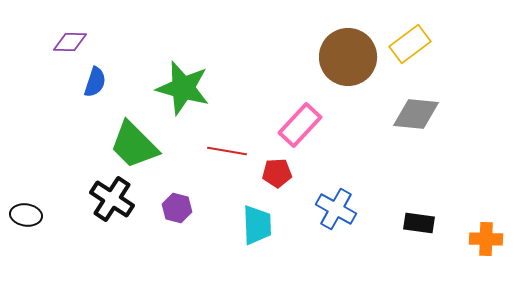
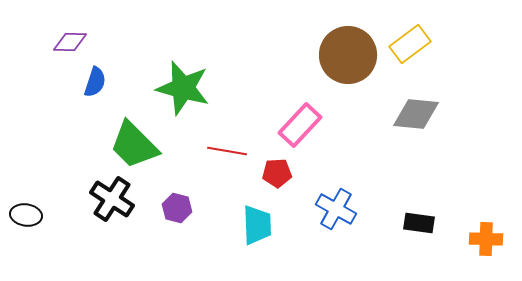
brown circle: moved 2 px up
